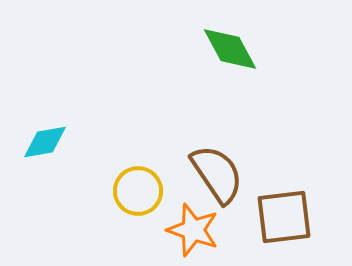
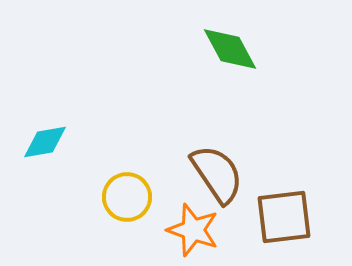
yellow circle: moved 11 px left, 6 px down
